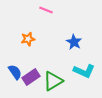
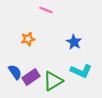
cyan L-shape: moved 3 px left
